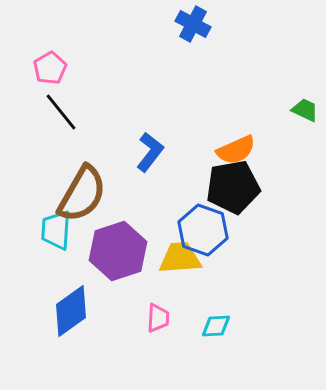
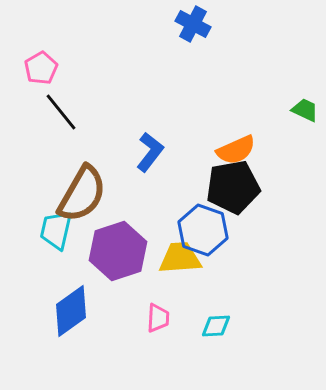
pink pentagon: moved 9 px left
cyan trapezoid: rotated 9 degrees clockwise
